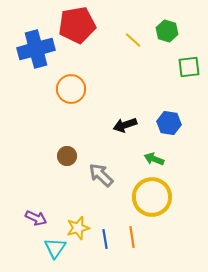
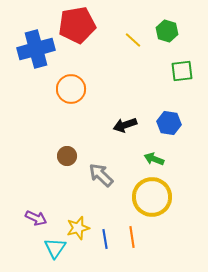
green square: moved 7 px left, 4 px down
